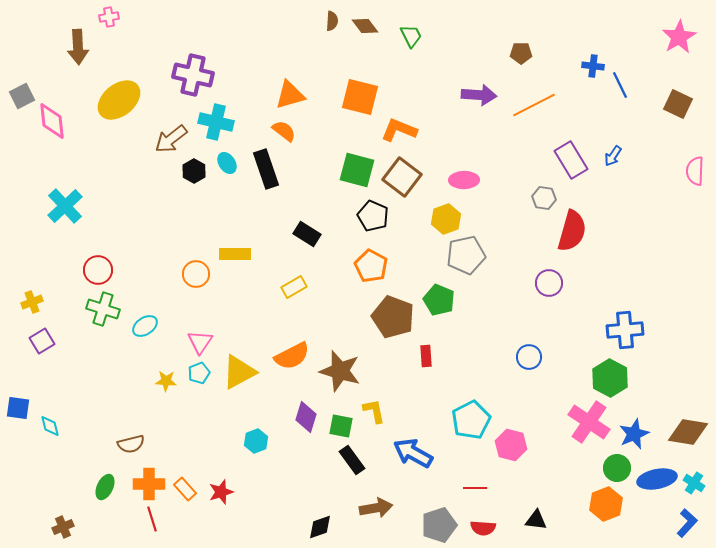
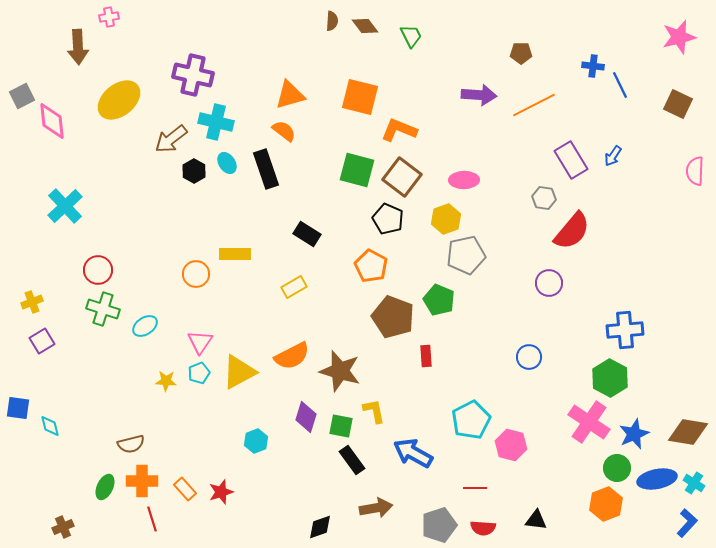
pink star at (679, 37): rotated 16 degrees clockwise
black pentagon at (373, 216): moved 15 px right, 3 px down
red semicircle at (572, 231): rotated 24 degrees clockwise
orange cross at (149, 484): moved 7 px left, 3 px up
